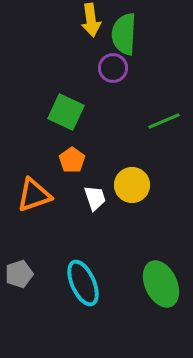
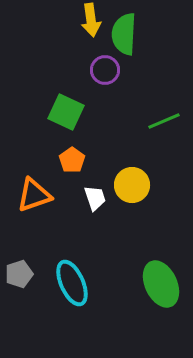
purple circle: moved 8 px left, 2 px down
cyan ellipse: moved 11 px left
